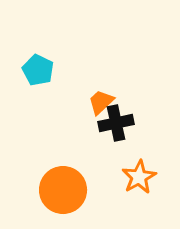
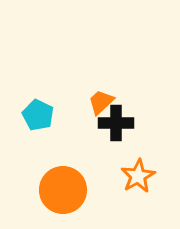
cyan pentagon: moved 45 px down
black cross: rotated 12 degrees clockwise
orange star: moved 1 px left, 1 px up
